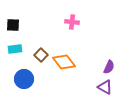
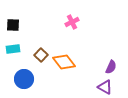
pink cross: rotated 32 degrees counterclockwise
cyan rectangle: moved 2 px left
purple semicircle: moved 2 px right
